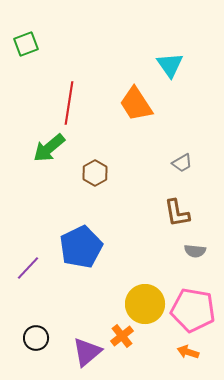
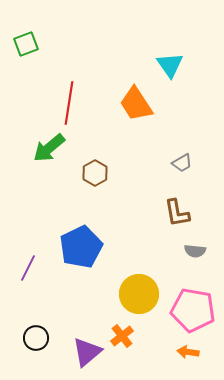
purple line: rotated 16 degrees counterclockwise
yellow circle: moved 6 px left, 10 px up
orange arrow: rotated 10 degrees counterclockwise
